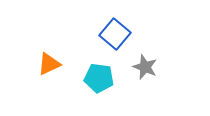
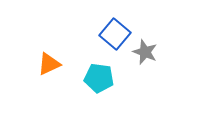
gray star: moved 15 px up
